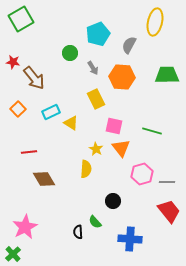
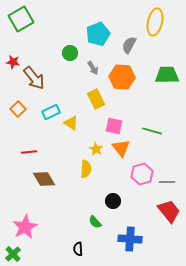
black semicircle: moved 17 px down
